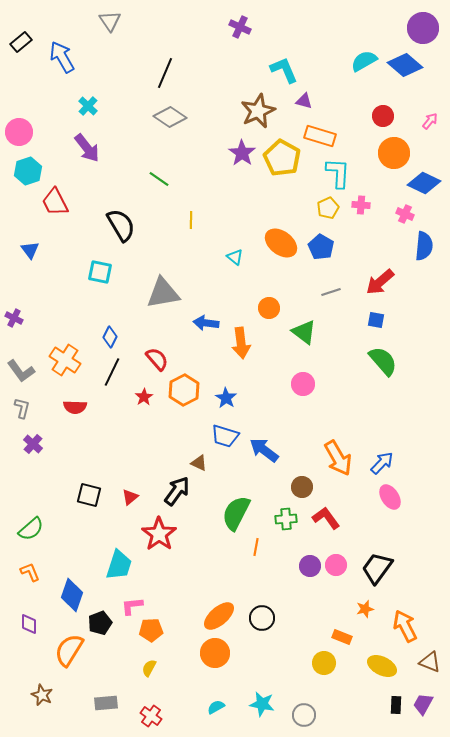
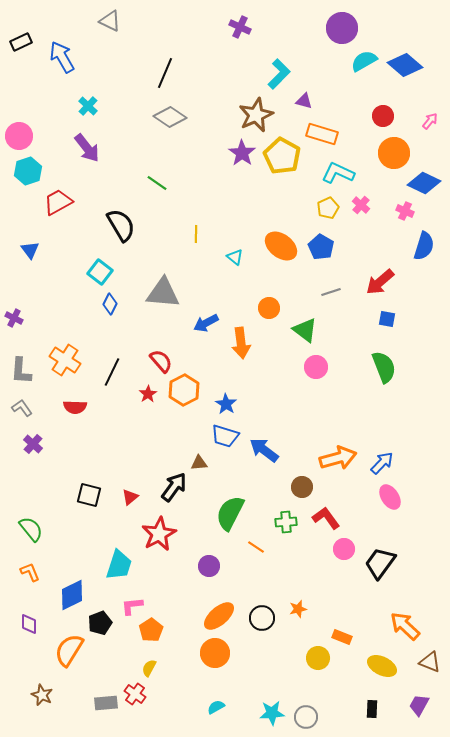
gray triangle at (110, 21): rotated 30 degrees counterclockwise
purple circle at (423, 28): moved 81 px left
black rectangle at (21, 42): rotated 15 degrees clockwise
cyan L-shape at (284, 70): moved 5 px left, 4 px down; rotated 68 degrees clockwise
brown star at (258, 111): moved 2 px left, 4 px down
pink circle at (19, 132): moved 4 px down
orange rectangle at (320, 136): moved 2 px right, 2 px up
yellow pentagon at (282, 158): moved 2 px up
cyan L-shape at (338, 173): rotated 68 degrees counterclockwise
green line at (159, 179): moved 2 px left, 4 px down
red trapezoid at (55, 202): moved 3 px right; rotated 88 degrees clockwise
pink cross at (361, 205): rotated 36 degrees clockwise
pink cross at (405, 214): moved 3 px up
yellow line at (191, 220): moved 5 px right, 14 px down
orange ellipse at (281, 243): moved 3 px down
blue semicircle at (424, 246): rotated 12 degrees clockwise
cyan square at (100, 272): rotated 25 degrees clockwise
gray triangle at (163, 293): rotated 15 degrees clockwise
blue square at (376, 320): moved 11 px right, 1 px up
blue arrow at (206, 323): rotated 35 degrees counterclockwise
green triangle at (304, 332): moved 1 px right, 2 px up
blue diamond at (110, 337): moved 33 px up
red semicircle at (157, 359): moved 4 px right, 2 px down
green semicircle at (383, 361): moved 1 px right, 6 px down; rotated 20 degrees clockwise
gray L-shape at (21, 371): rotated 40 degrees clockwise
pink circle at (303, 384): moved 13 px right, 17 px up
red star at (144, 397): moved 4 px right, 3 px up
blue star at (226, 398): moved 6 px down
gray L-shape at (22, 408): rotated 50 degrees counterclockwise
orange arrow at (338, 458): rotated 75 degrees counterclockwise
brown triangle at (199, 463): rotated 30 degrees counterclockwise
black arrow at (177, 491): moved 3 px left, 4 px up
green semicircle at (236, 513): moved 6 px left
green cross at (286, 519): moved 3 px down
green semicircle at (31, 529): rotated 88 degrees counterclockwise
red star at (159, 534): rotated 8 degrees clockwise
orange line at (256, 547): rotated 66 degrees counterclockwise
pink circle at (336, 565): moved 8 px right, 16 px up
purple circle at (310, 566): moved 101 px left
black trapezoid at (377, 568): moved 3 px right, 5 px up
blue diamond at (72, 595): rotated 44 degrees clockwise
orange star at (365, 609): moved 67 px left
orange arrow at (405, 626): rotated 20 degrees counterclockwise
orange pentagon at (151, 630): rotated 30 degrees counterclockwise
yellow circle at (324, 663): moved 6 px left, 5 px up
cyan star at (262, 704): moved 10 px right, 9 px down; rotated 15 degrees counterclockwise
purple trapezoid at (423, 704): moved 4 px left, 1 px down
black rectangle at (396, 705): moved 24 px left, 4 px down
gray circle at (304, 715): moved 2 px right, 2 px down
red cross at (151, 716): moved 16 px left, 22 px up
